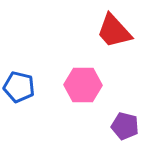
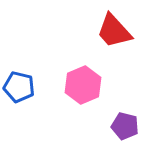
pink hexagon: rotated 24 degrees counterclockwise
